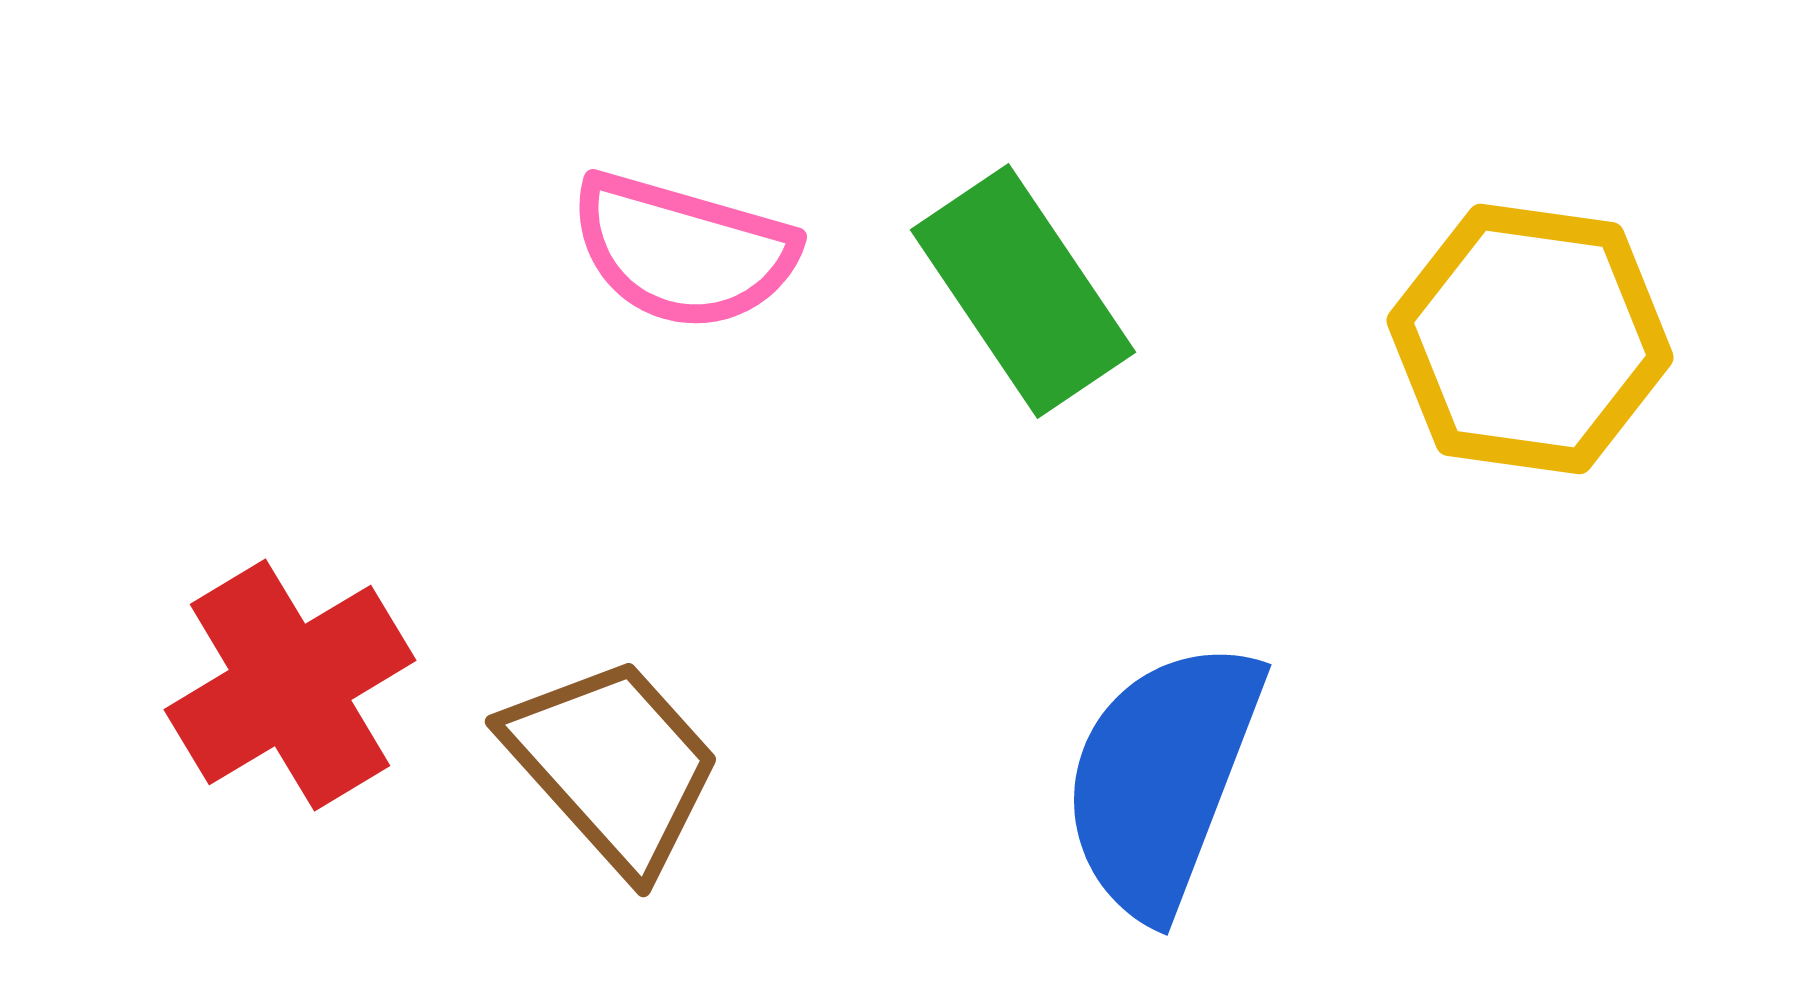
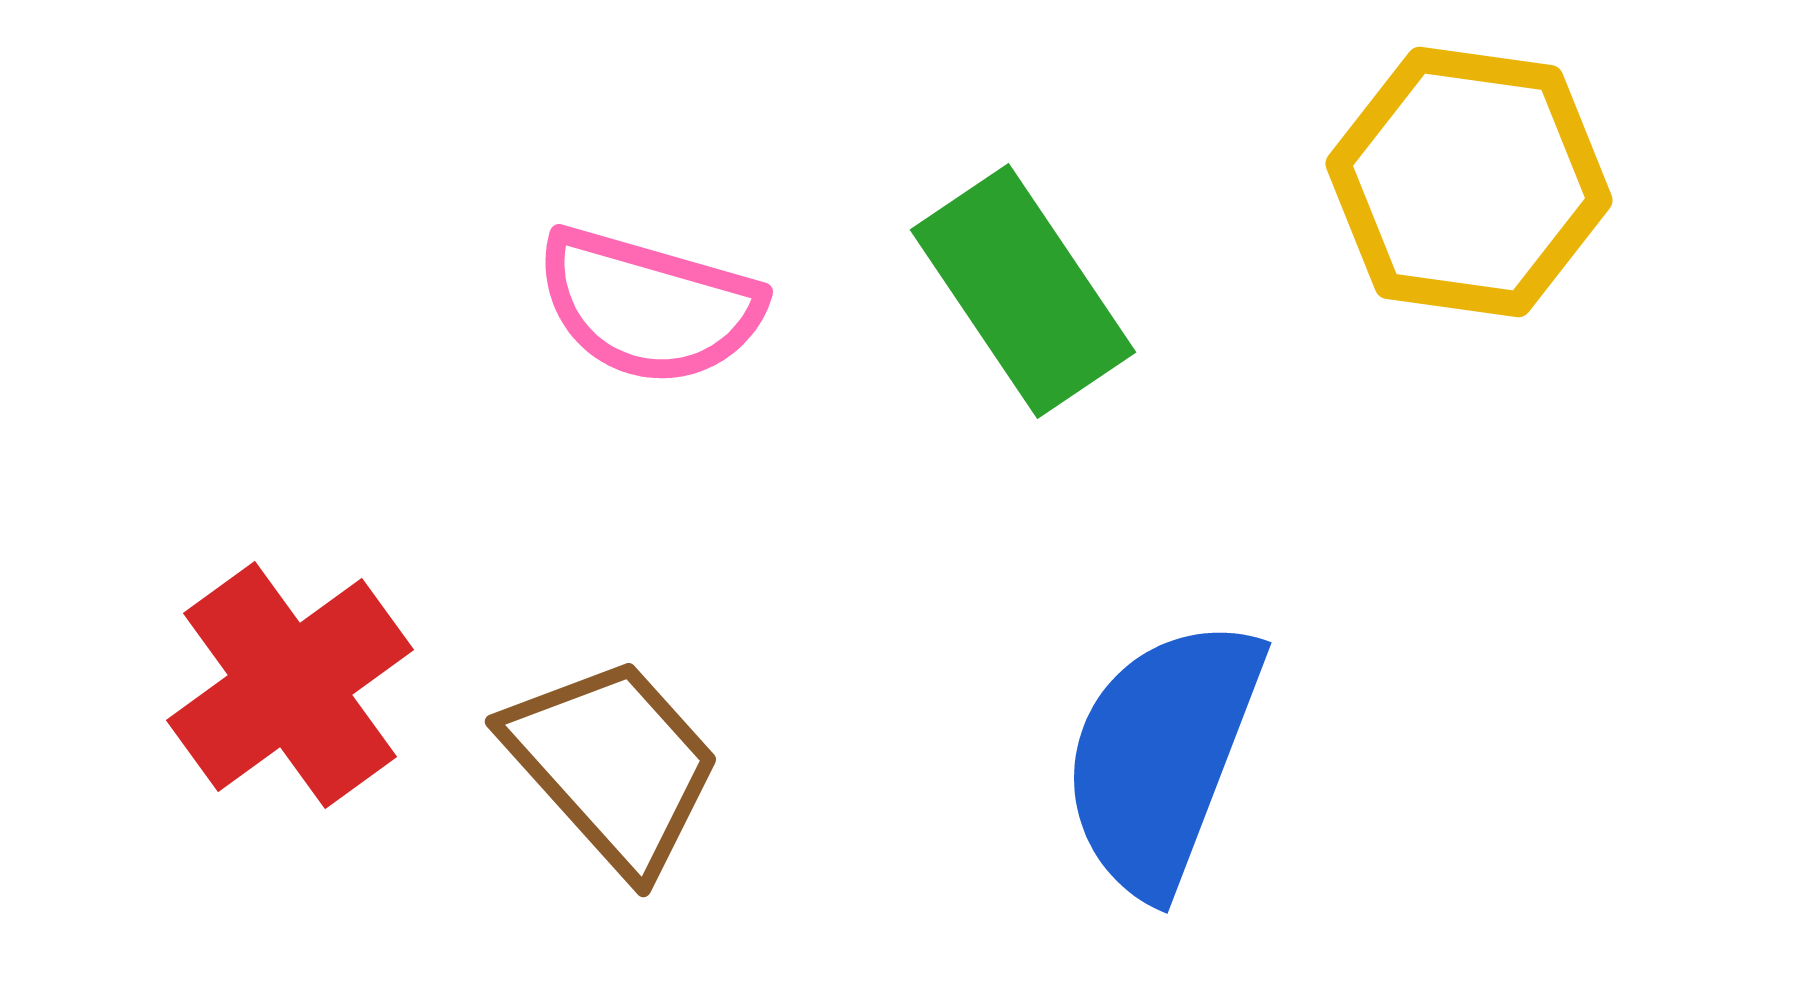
pink semicircle: moved 34 px left, 55 px down
yellow hexagon: moved 61 px left, 157 px up
red cross: rotated 5 degrees counterclockwise
blue semicircle: moved 22 px up
